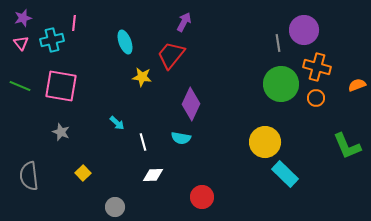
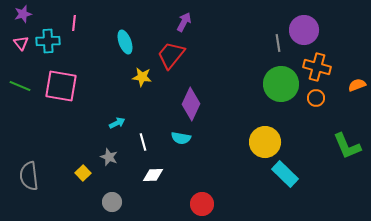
purple star: moved 4 px up
cyan cross: moved 4 px left, 1 px down; rotated 10 degrees clockwise
cyan arrow: rotated 70 degrees counterclockwise
gray star: moved 48 px right, 25 px down
red circle: moved 7 px down
gray circle: moved 3 px left, 5 px up
